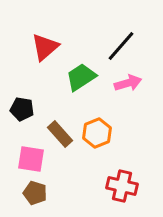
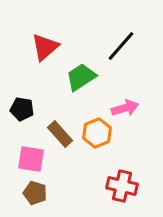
pink arrow: moved 3 px left, 25 px down
